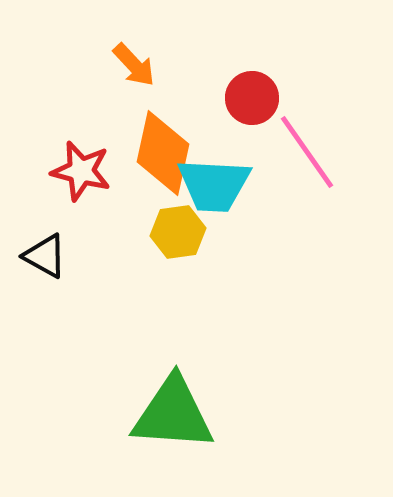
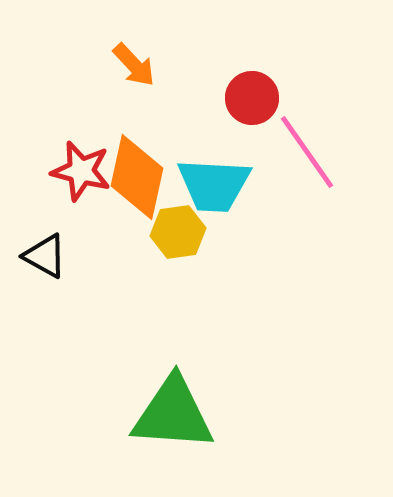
orange diamond: moved 26 px left, 24 px down
